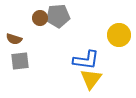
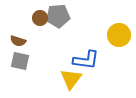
brown semicircle: moved 4 px right, 2 px down
gray square: rotated 18 degrees clockwise
yellow triangle: moved 20 px left
